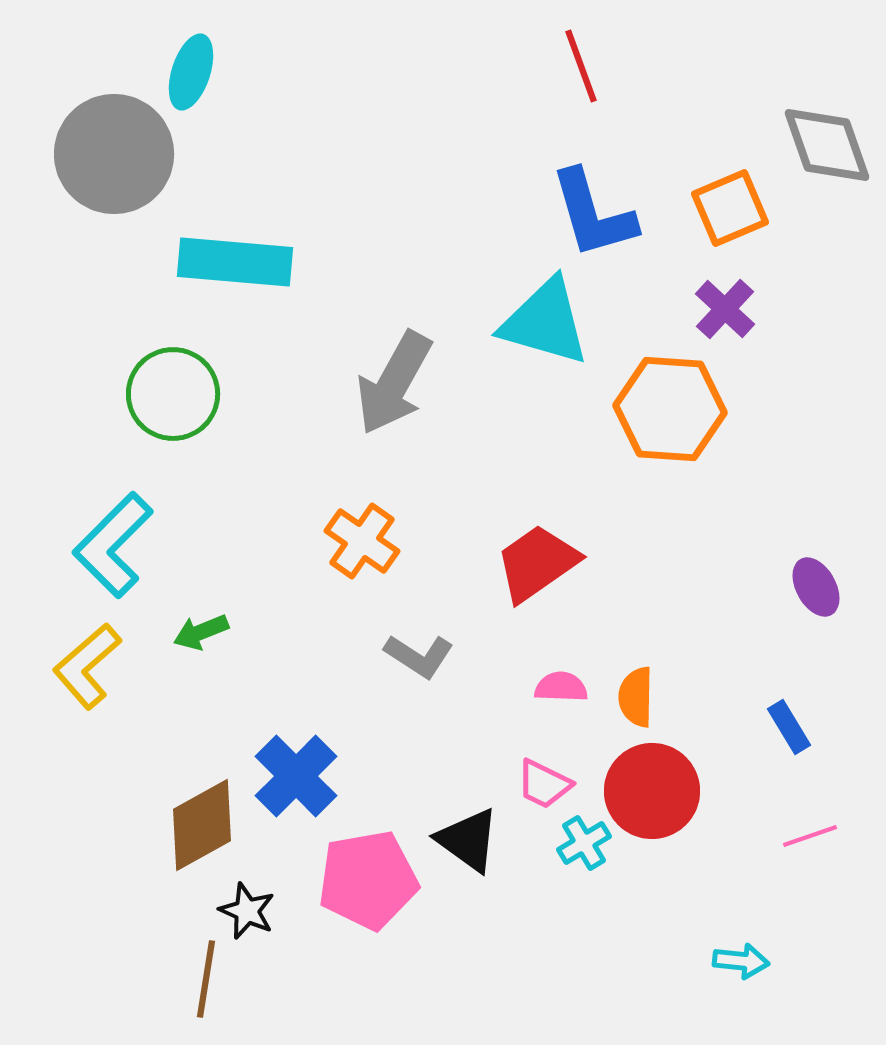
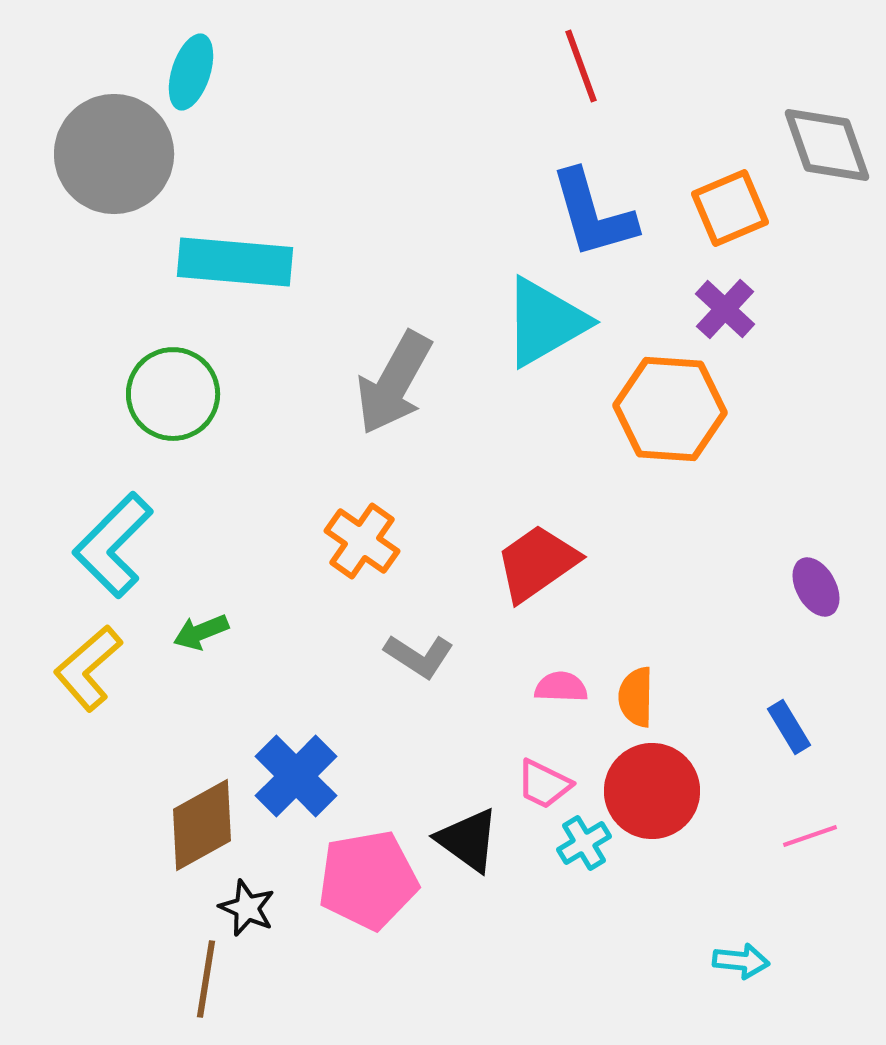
cyan triangle: rotated 46 degrees counterclockwise
yellow L-shape: moved 1 px right, 2 px down
black star: moved 3 px up
